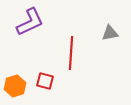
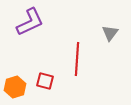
gray triangle: rotated 42 degrees counterclockwise
red line: moved 6 px right, 6 px down
orange hexagon: moved 1 px down
